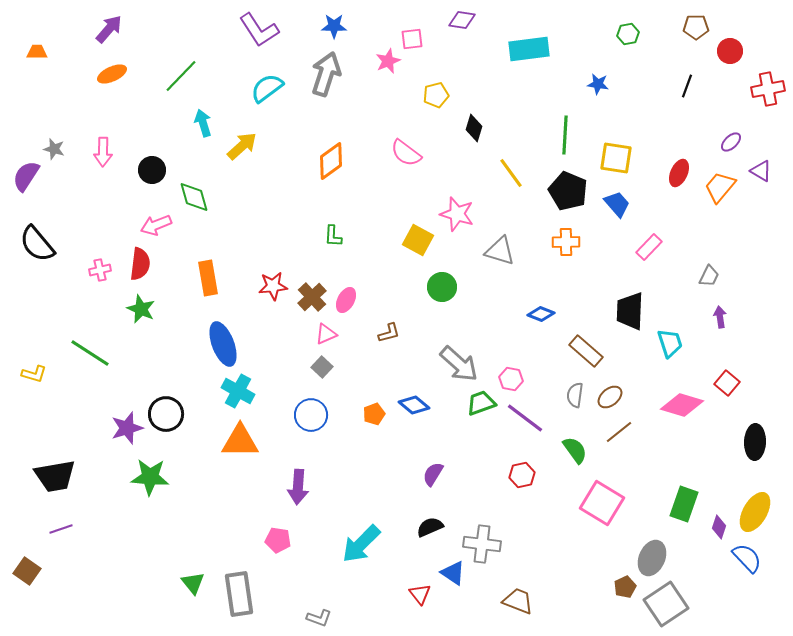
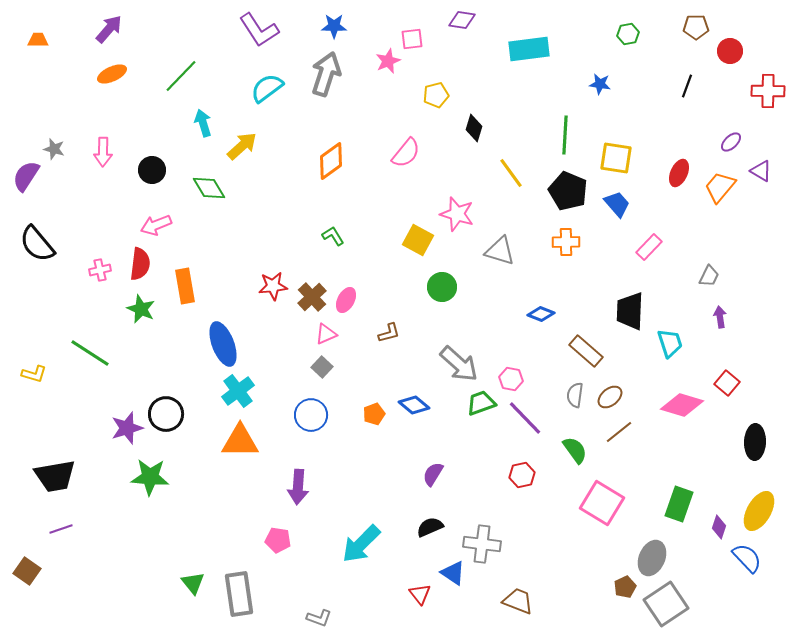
orange trapezoid at (37, 52): moved 1 px right, 12 px up
blue star at (598, 84): moved 2 px right
red cross at (768, 89): moved 2 px down; rotated 12 degrees clockwise
pink semicircle at (406, 153): rotated 88 degrees counterclockwise
green diamond at (194, 197): moved 15 px right, 9 px up; rotated 16 degrees counterclockwise
green L-shape at (333, 236): rotated 145 degrees clockwise
orange rectangle at (208, 278): moved 23 px left, 8 px down
cyan cross at (238, 391): rotated 24 degrees clockwise
purple line at (525, 418): rotated 9 degrees clockwise
green rectangle at (684, 504): moved 5 px left
yellow ellipse at (755, 512): moved 4 px right, 1 px up
